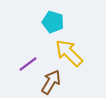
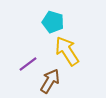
yellow arrow: moved 2 px left, 2 px up; rotated 12 degrees clockwise
brown arrow: moved 1 px left, 1 px up
